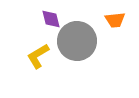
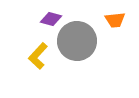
purple diamond: rotated 60 degrees counterclockwise
yellow L-shape: rotated 16 degrees counterclockwise
